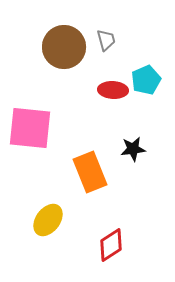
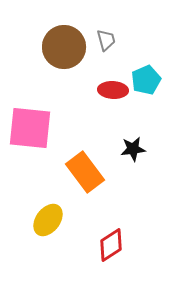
orange rectangle: moved 5 px left; rotated 15 degrees counterclockwise
